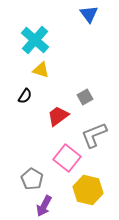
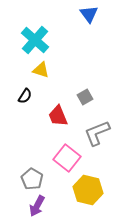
red trapezoid: rotated 75 degrees counterclockwise
gray L-shape: moved 3 px right, 2 px up
purple arrow: moved 7 px left
